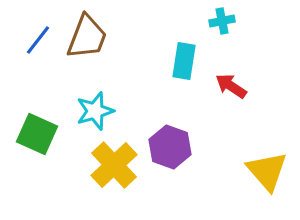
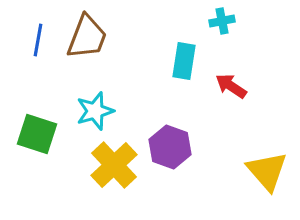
blue line: rotated 28 degrees counterclockwise
green square: rotated 6 degrees counterclockwise
